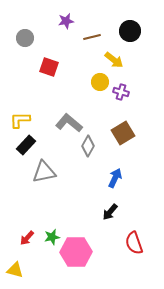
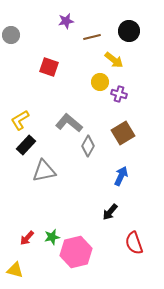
black circle: moved 1 px left
gray circle: moved 14 px left, 3 px up
purple cross: moved 2 px left, 2 px down
yellow L-shape: rotated 30 degrees counterclockwise
gray triangle: moved 1 px up
blue arrow: moved 6 px right, 2 px up
pink hexagon: rotated 12 degrees counterclockwise
